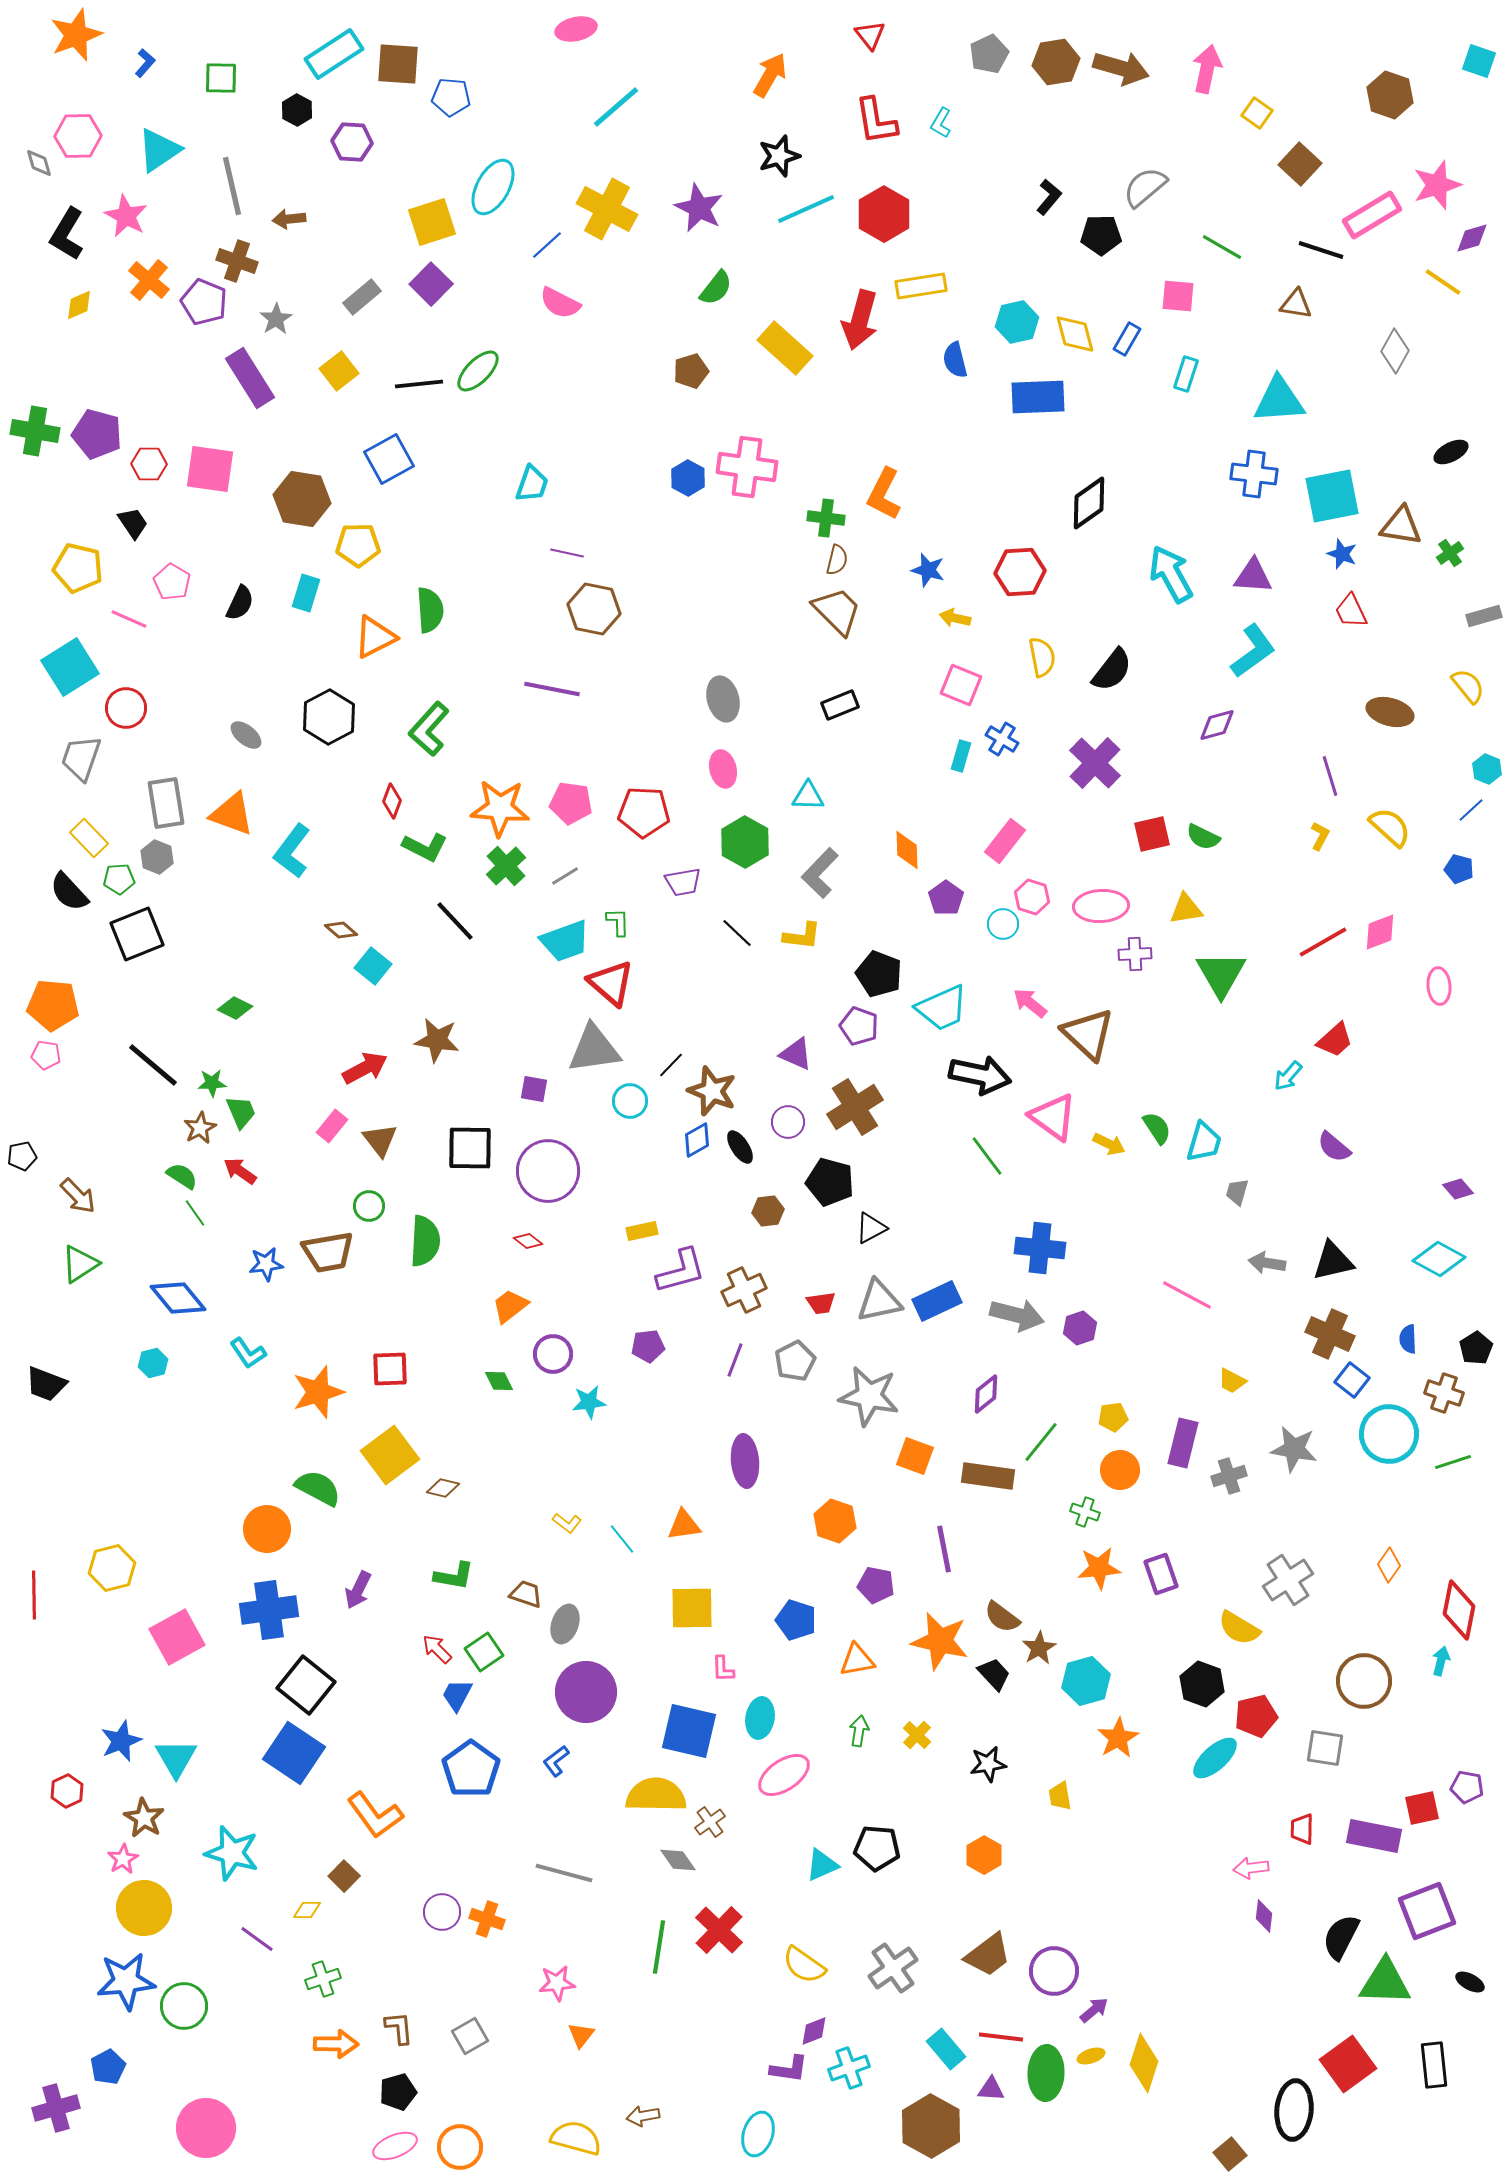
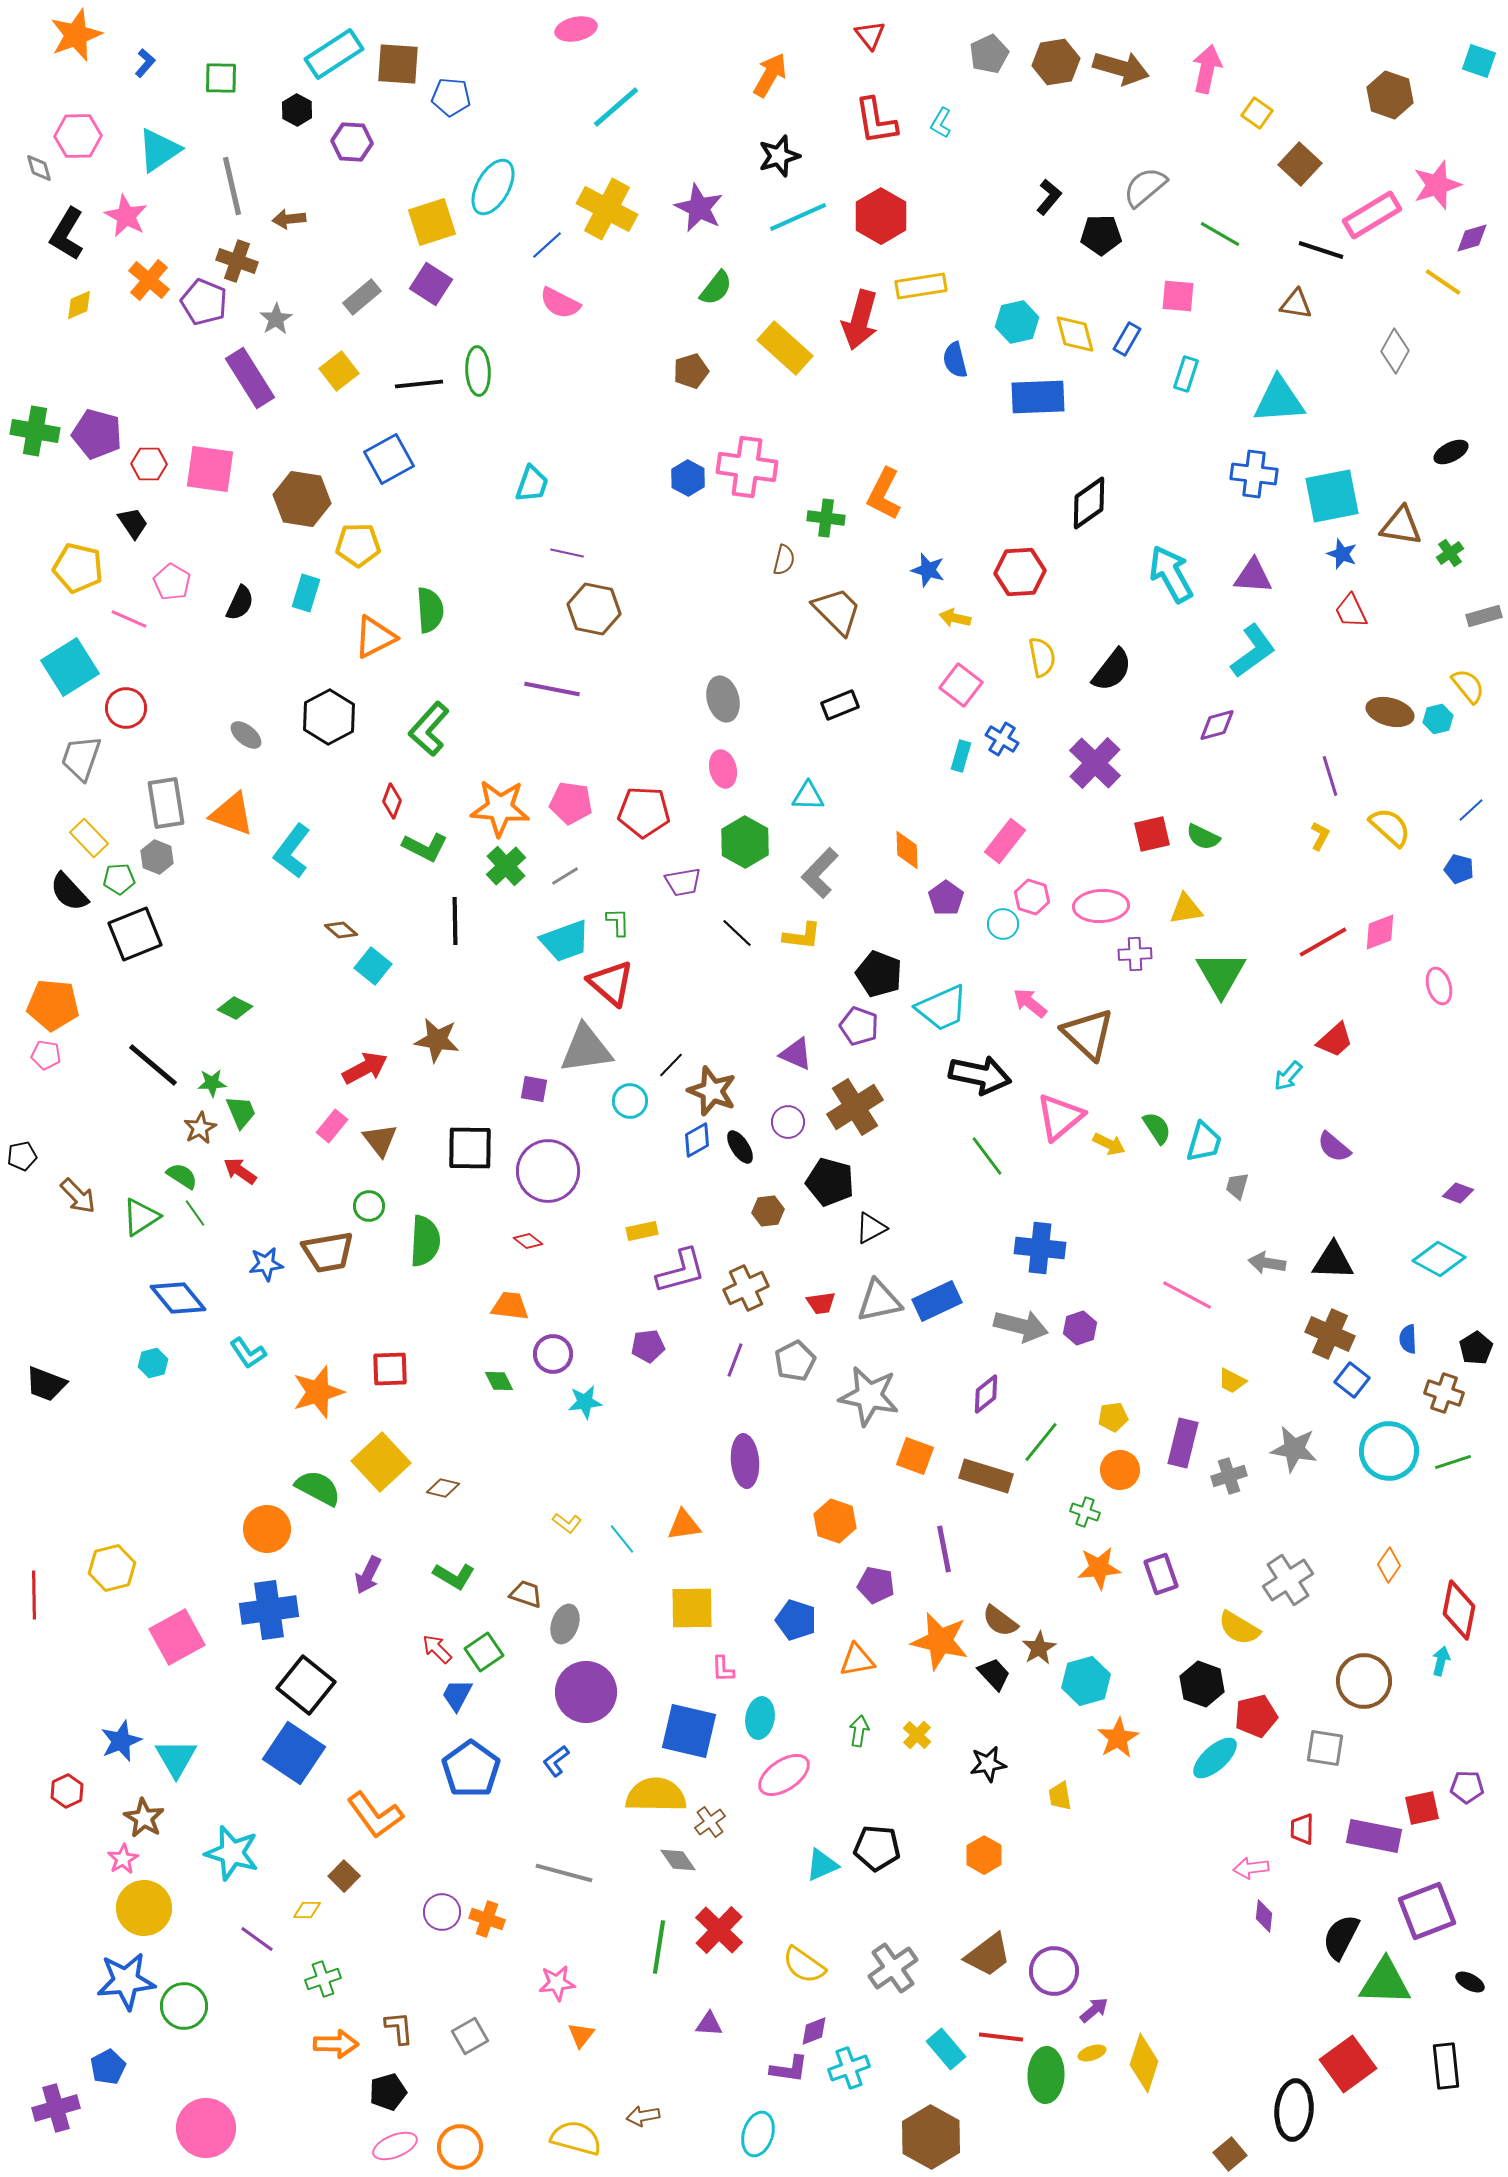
gray diamond at (39, 163): moved 5 px down
cyan line at (806, 209): moved 8 px left, 8 px down
red hexagon at (884, 214): moved 3 px left, 2 px down
green line at (1222, 247): moved 2 px left, 13 px up
purple square at (431, 284): rotated 12 degrees counterclockwise
green ellipse at (478, 371): rotated 48 degrees counterclockwise
brown semicircle at (837, 560): moved 53 px left
pink square at (961, 685): rotated 15 degrees clockwise
cyan hexagon at (1487, 769): moved 49 px left, 50 px up; rotated 24 degrees clockwise
black line at (455, 921): rotated 42 degrees clockwise
black square at (137, 934): moved 2 px left
pink ellipse at (1439, 986): rotated 12 degrees counterclockwise
gray triangle at (594, 1049): moved 8 px left
pink triangle at (1053, 1117): moved 7 px right; rotated 44 degrees clockwise
purple diamond at (1458, 1189): moved 4 px down; rotated 28 degrees counterclockwise
gray trapezoid at (1237, 1192): moved 6 px up
black triangle at (1333, 1261): rotated 15 degrees clockwise
green triangle at (80, 1264): moved 61 px right, 47 px up
brown cross at (744, 1290): moved 2 px right, 2 px up
orange trapezoid at (510, 1306): rotated 45 degrees clockwise
gray arrow at (1017, 1315): moved 4 px right, 11 px down
cyan star at (589, 1402): moved 4 px left
cyan circle at (1389, 1434): moved 17 px down
yellow square at (390, 1455): moved 9 px left, 7 px down; rotated 6 degrees counterclockwise
brown rectangle at (988, 1476): moved 2 px left; rotated 9 degrees clockwise
green L-shape at (454, 1576): rotated 21 degrees clockwise
purple arrow at (358, 1590): moved 10 px right, 15 px up
brown semicircle at (1002, 1617): moved 2 px left, 4 px down
purple pentagon at (1467, 1787): rotated 8 degrees counterclockwise
yellow ellipse at (1091, 2056): moved 1 px right, 3 px up
black rectangle at (1434, 2065): moved 12 px right, 1 px down
green ellipse at (1046, 2073): moved 2 px down
purple triangle at (991, 2089): moved 282 px left, 65 px up
black pentagon at (398, 2092): moved 10 px left
brown hexagon at (931, 2126): moved 11 px down
